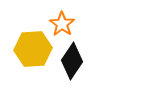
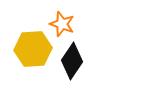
orange star: rotated 15 degrees counterclockwise
